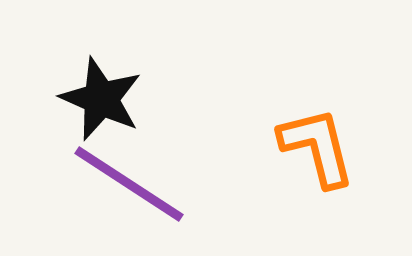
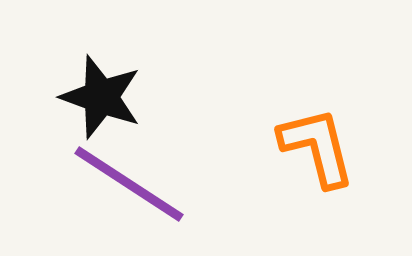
black star: moved 2 px up; rotated 4 degrees counterclockwise
